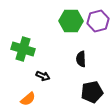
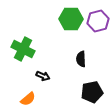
green hexagon: moved 2 px up
green cross: rotated 10 degrees clockwise
